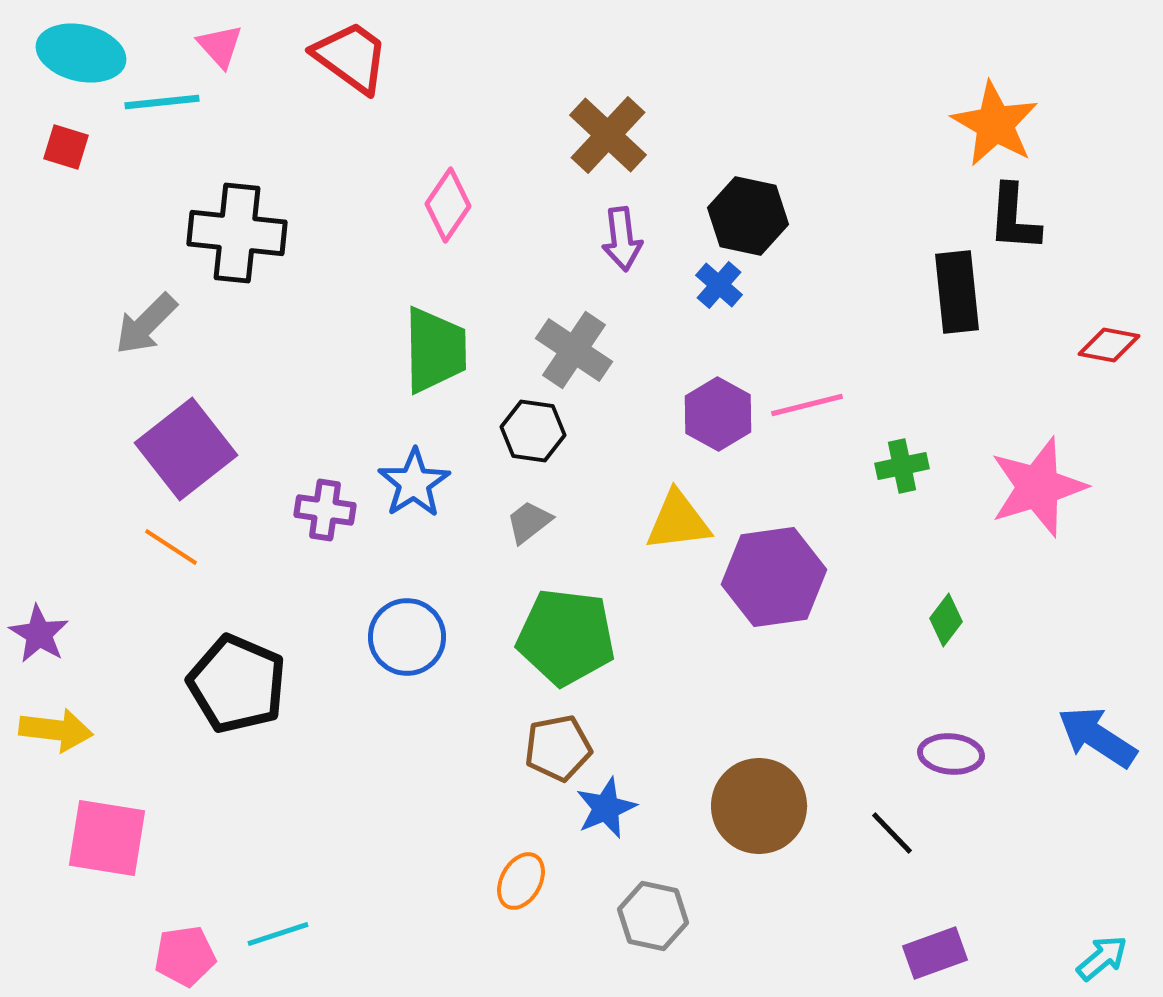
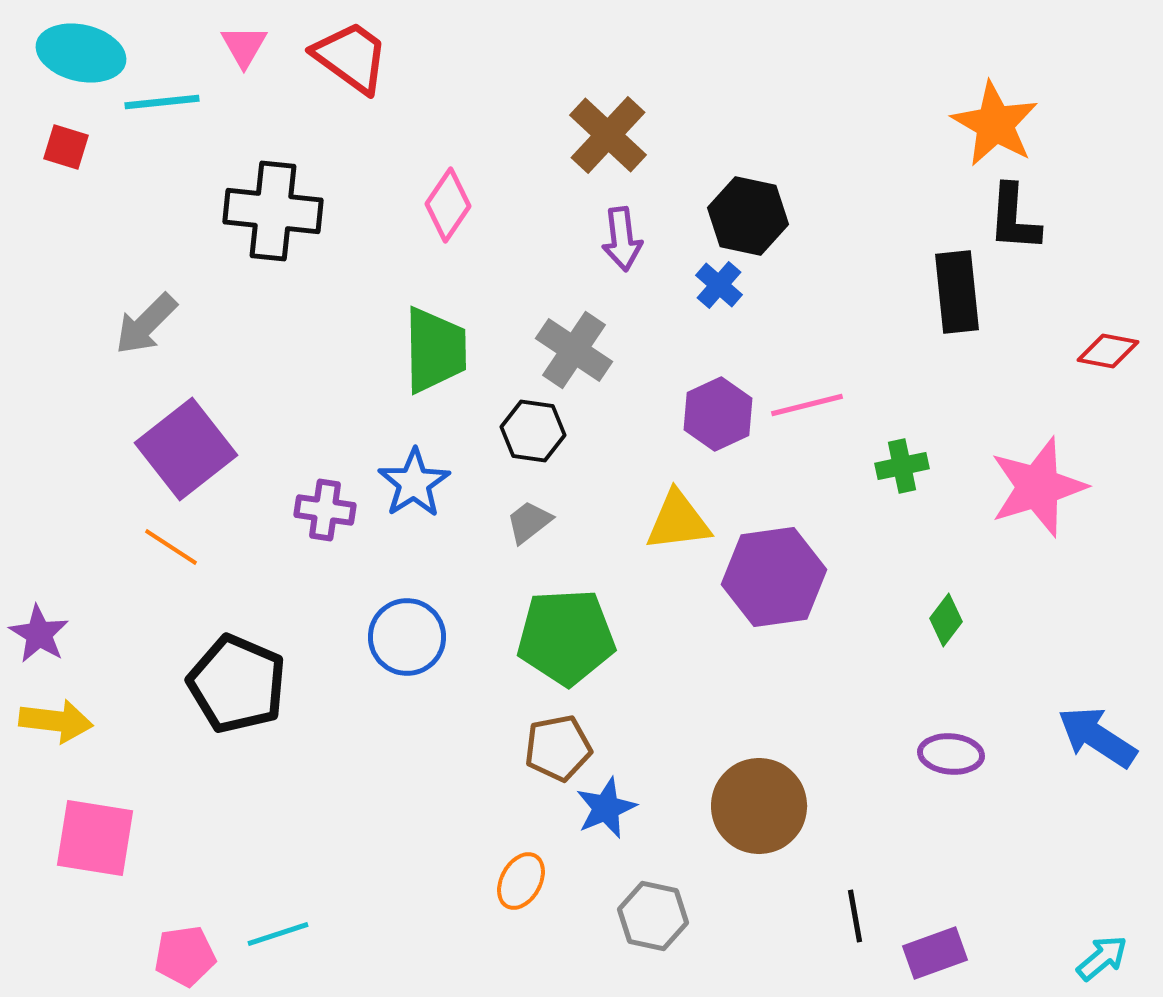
pink triangle at (220, 46): moved 24 px right; rotated 12 degrees clockwise
black cross at (237, 233): moved 36 px right, 22 px up
red diamond at (1109, 345): moved 1 px left, 6 px down
purple hexagon at (718, 414): rotated 6 degrees clockwise
green pentagon at (566, 637): rotated 10 degrees counterclockwise
yellow arrow at (56, 730): moved 9 px up
black line at (892, 833): moved 37 px left, 83 px down; rotated 34 degrees clockwise
pink square at (107, 838): moved 12 px left
